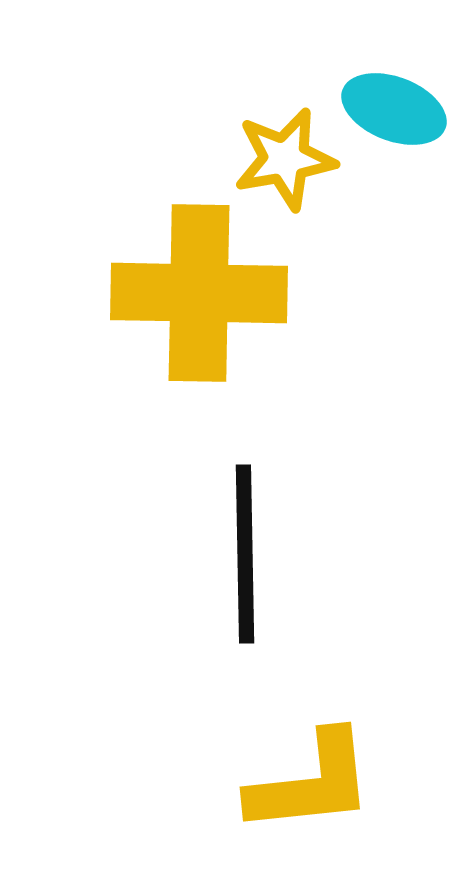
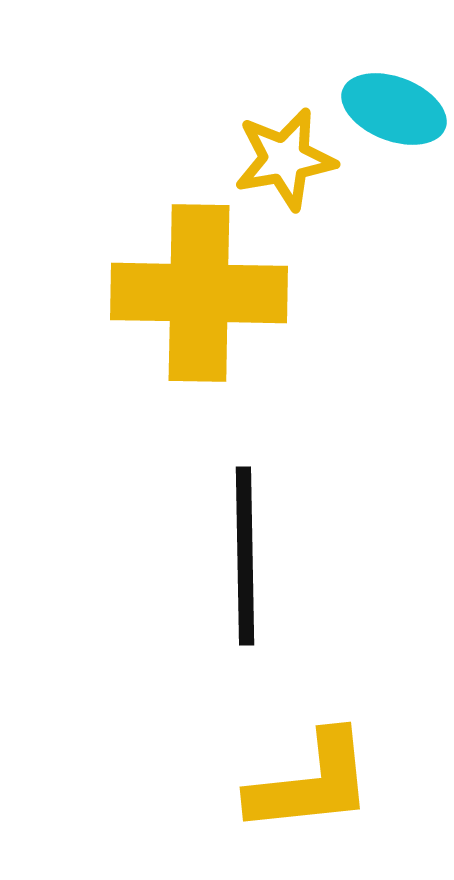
black line: moved 2 px down
